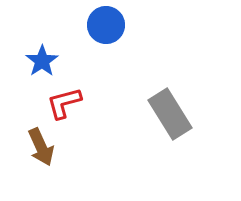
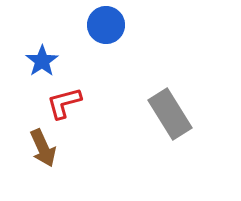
brown arrow: moved 2 px right, 1 px down
